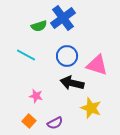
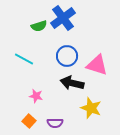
cyan line: moved 2 px left, 4 px down
purple semicircle: rotated 28 degrees clockwise
